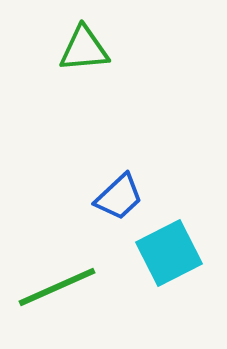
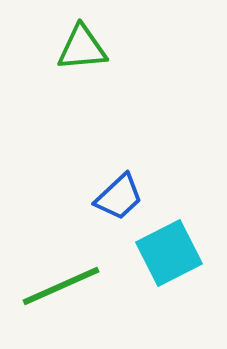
green triangle: moved 2 px left, 1 px up
green line: moved 4 px right, 1 px up
